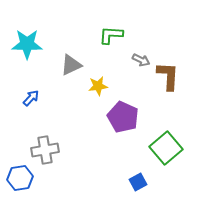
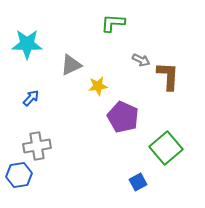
green L-shape: moved 2 px right, 12 px up
gray cross: moved 8 px left, 4 px up
blue hexagon: moved 1 px left, 3 px up
